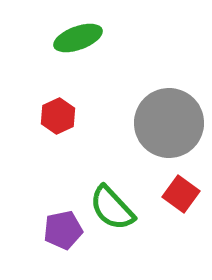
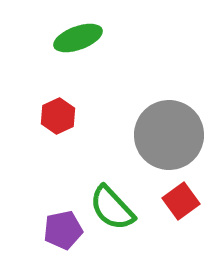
gray circle: moved 12 px down
red square: moved 7 px down; rotated 18 degrees clockwise
